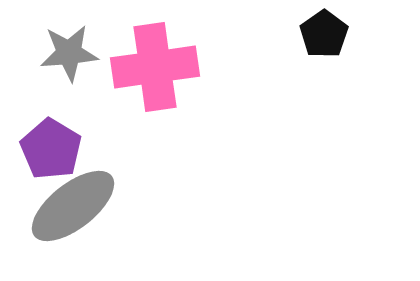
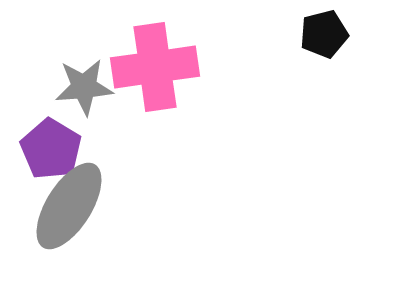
black pentagon: rotated 21 degrees clockwise
gray star: moved 15 px right, 34 px down
gray ellipse: moved 4 px left; rotated 20 degrees counterclockwise
